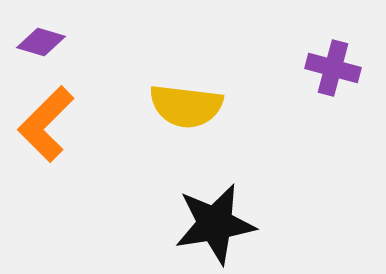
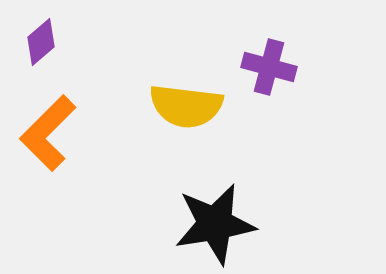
purple diamond: rotated 57 degrees counterclockwise
purple cross: moved 64 px left, 1 px up
orange L-shape: moved 2 px right, 9 px down
